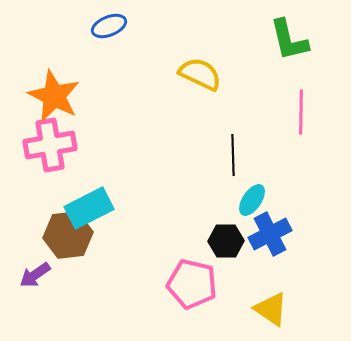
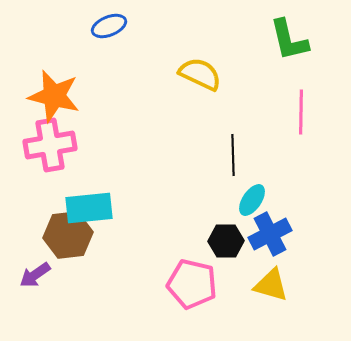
orange star: rotated 12 degrees counterclockwise
cyan rectangle: rotated 21 degrees clockwise
yellow triangle: moved 24 px up; rotated 18 degrees counterclockwise
